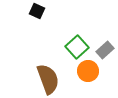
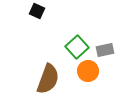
gray rectangle: rotated 30 degrees clockwise
brown semicircle: rotated 40 degrees clockwise
